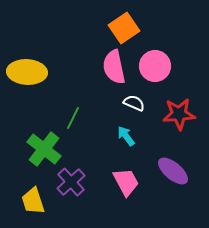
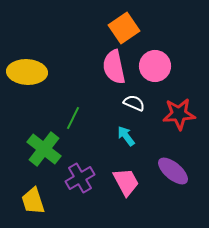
purple cross: moved 9 px right, 4 px up; rotated 12 degrees clockwise
